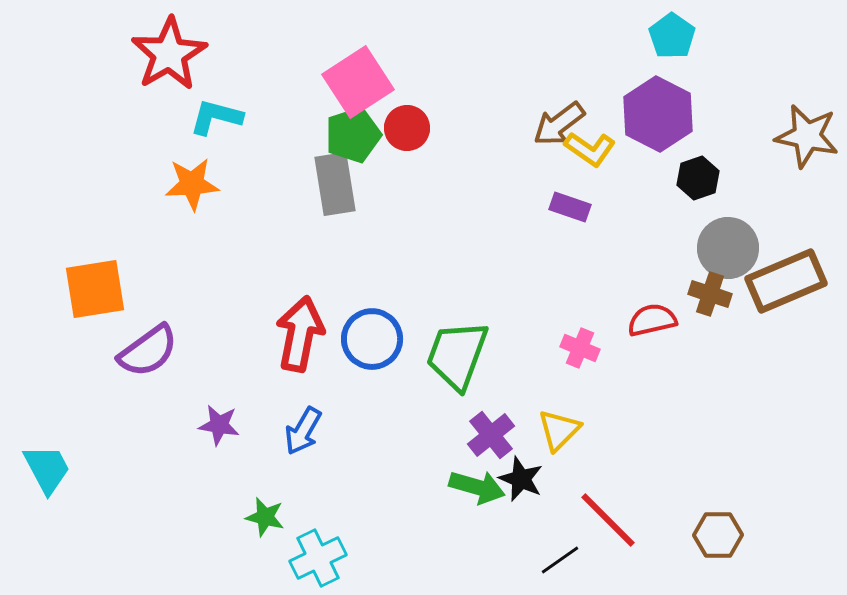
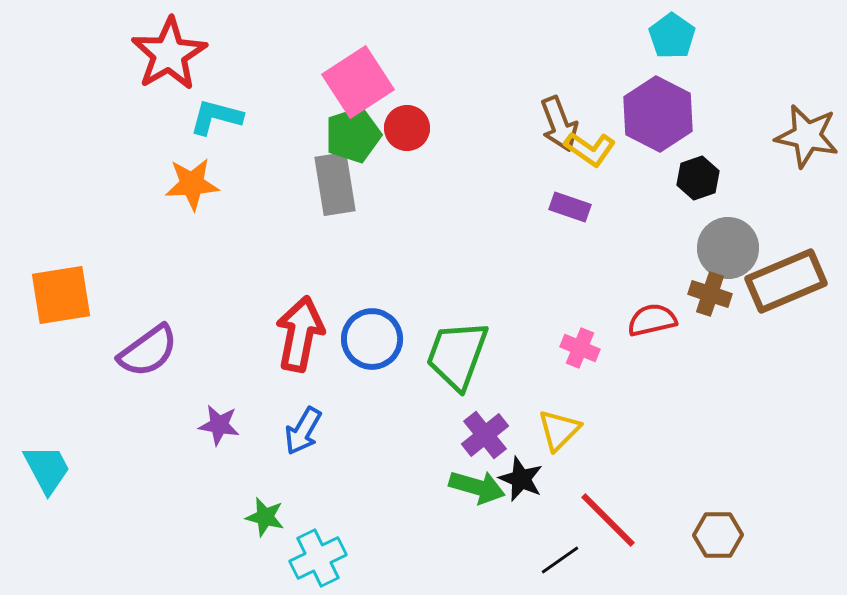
brown arrow: rotated 74 degrees counterclockwise
orange square: moved 34 px left, 6 px down
purple cross: moved 6 px left
